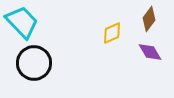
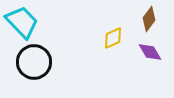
yellow diamond: moved 1 px right, 5 px down
black circle: moved 1 px up
